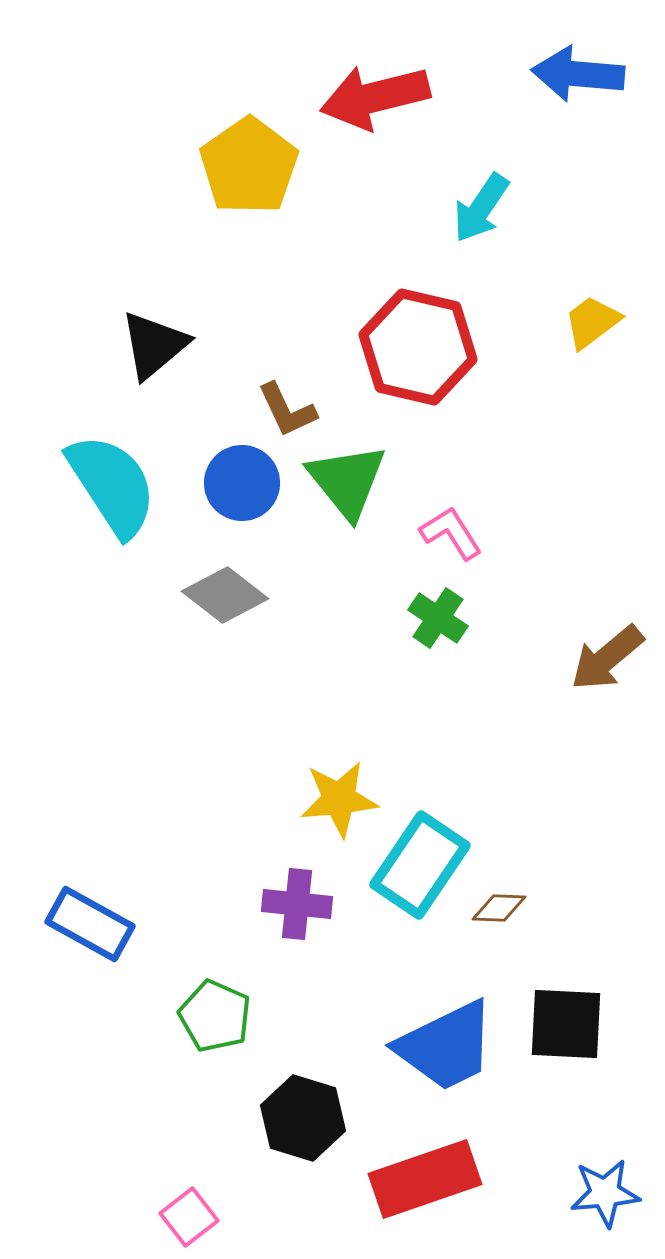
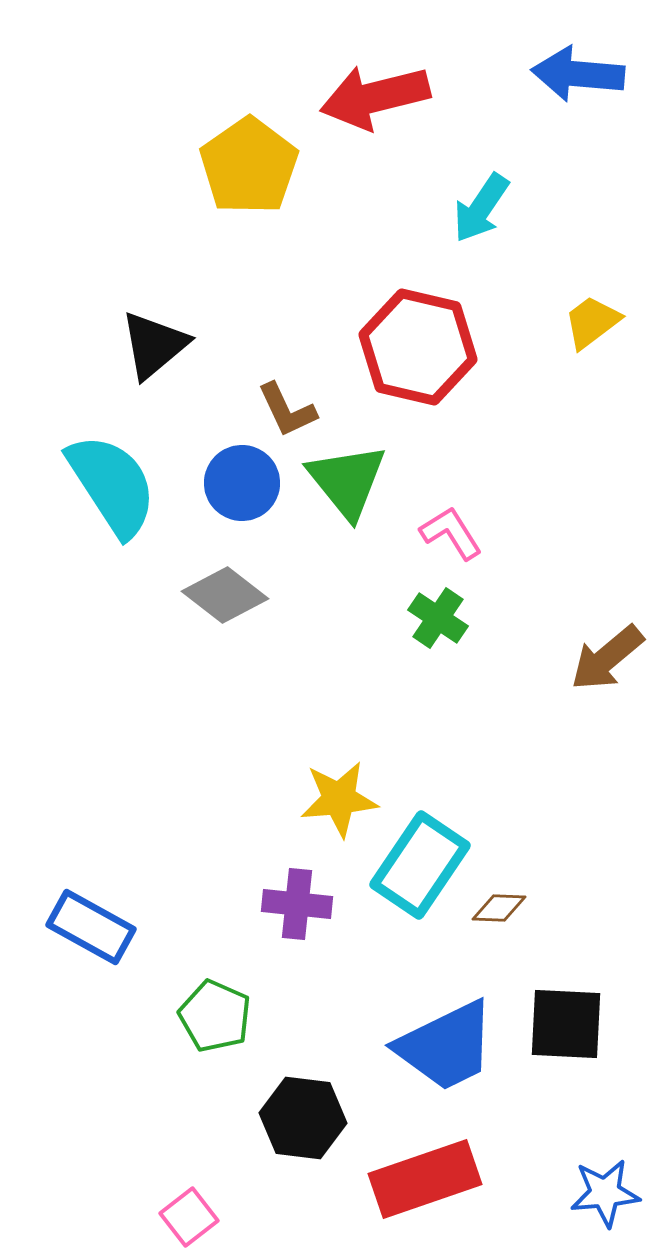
blue rectangle: moved 1 px right, 3 px down
black hexagon: rotated 10 degrees counterclockwise
